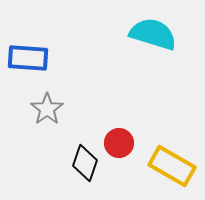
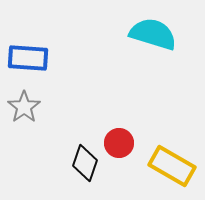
gray star: moved 23 px left, 2 px up
